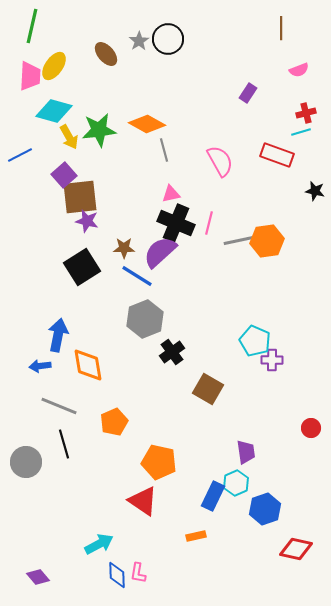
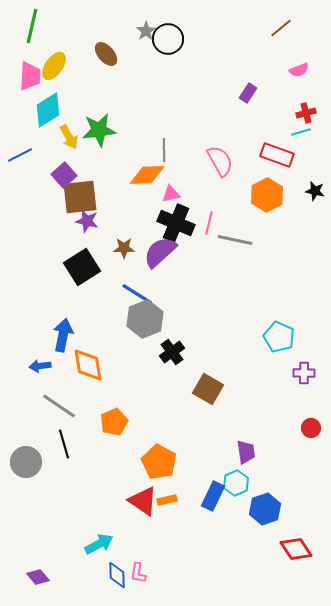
brown line at (281, 28): rotated 50 degrees clockwise
gray star at (139, 41): moved 7 px right, 10 px up
cyan diamond at (54, 111): moved 6 px left, 1 px up; rotated 48 degrees counterclockwise
orange diamond at (147, 124): moved 51 px down; rotated 30 degrees counterclockwise
gray line at (164, 150): rotated 15 degrees clockwise
gray line at (241, 240): moved 6 px left; rotated 24 degrees clockwise
orange hexagon at (267, 241): moved 46 px up; rotated 20 degrees counterclockwise
blue line at (137, 276): moved 18 px down
blue arrow at (58, 335): moved 5 px right
cyan pentagon at (255, 341): moved 24 px right, 4 px up
purple cross at (272, 360): moved 32 px right, 13 px down
gray line at (59, 406): rotated 12 degrees clockwise
orange pentagon at (159, 462): rotated 16 degrees clockwise
orange rectangle at (196, 536): moved 29 px left, 36 px up
red diamond at (296, 549): rotated 44 degrees clockwise
